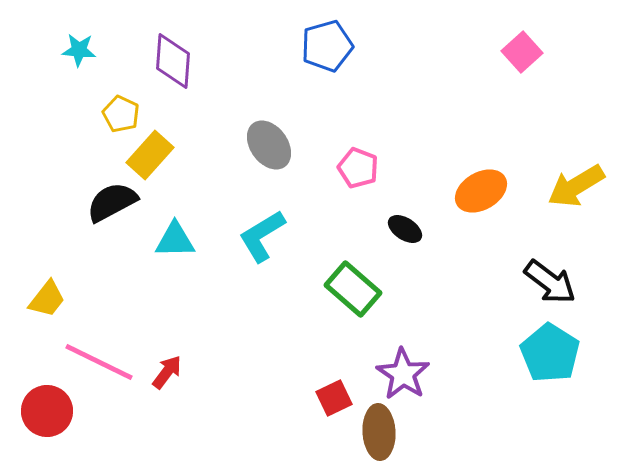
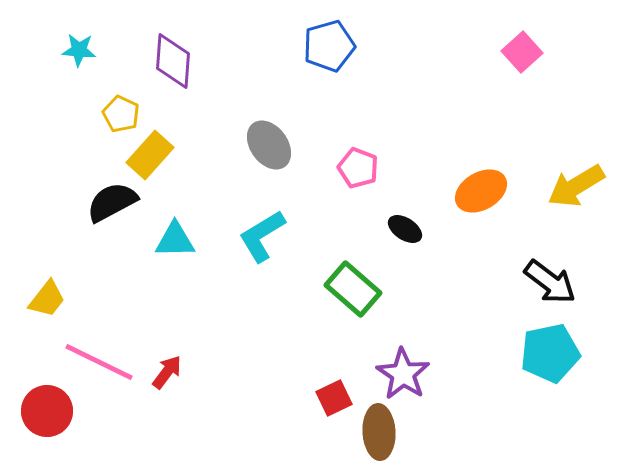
blue pentagon: moved 2 px right
cyan pentagon: rotated 28 degrees clockwise
